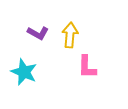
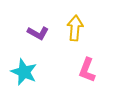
yellow arrow: moved 5 px right, 7 px up
pink L-shape: moved 3 px down; rotated 20 degrees clockwise
